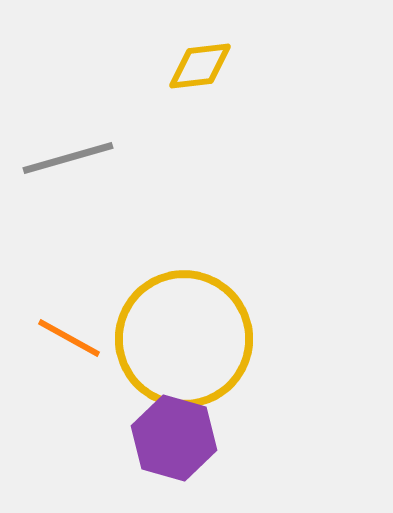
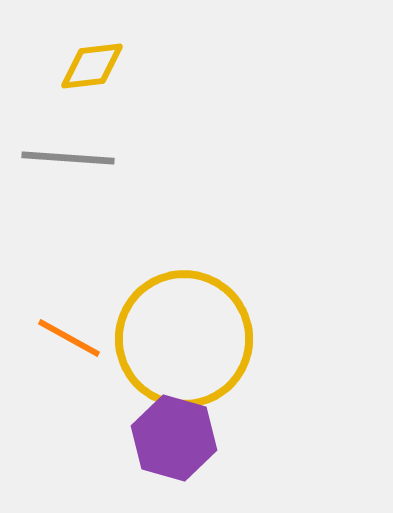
yellow diamond: moved 108 px left
gray line: rotated 20 degrees clockwise
